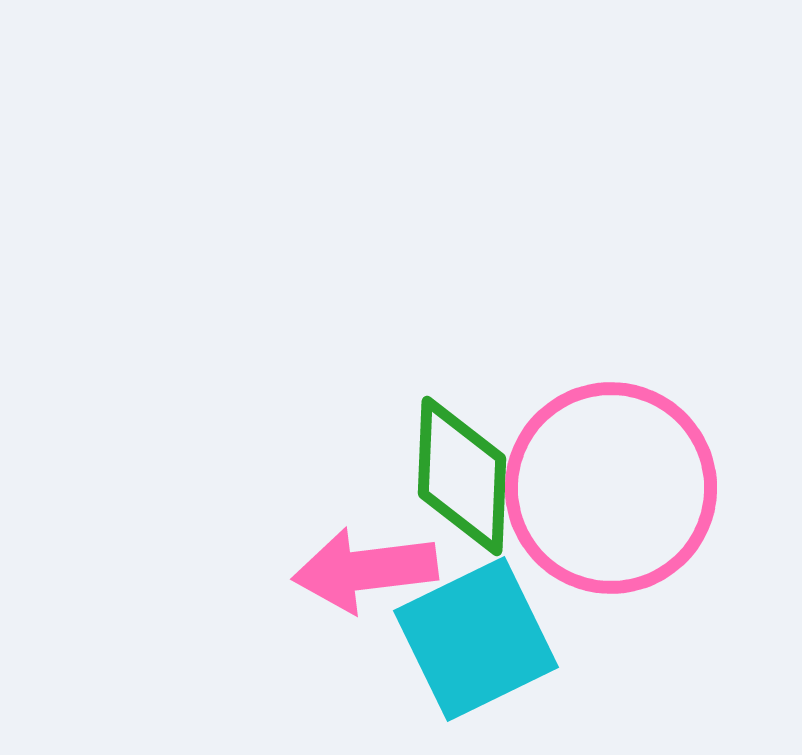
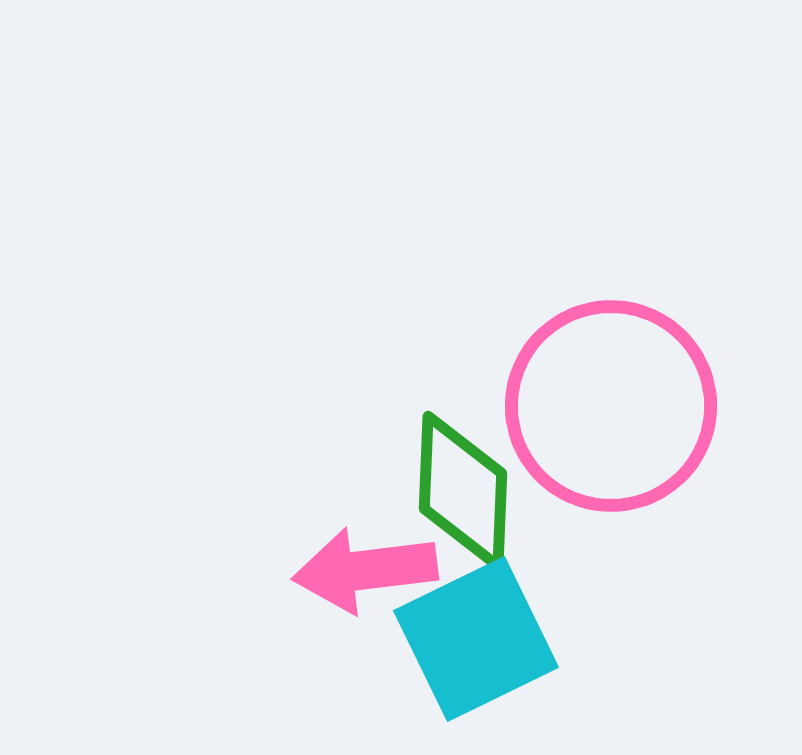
green diamond: moved 1 px right, 15 px down
pink circle: moved 82 px up
